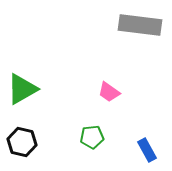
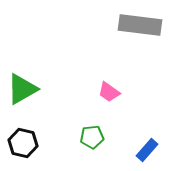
black hexagon: moved 1 px right, 1 px down
blue rectangle: rotated 70 degrees clockwise
